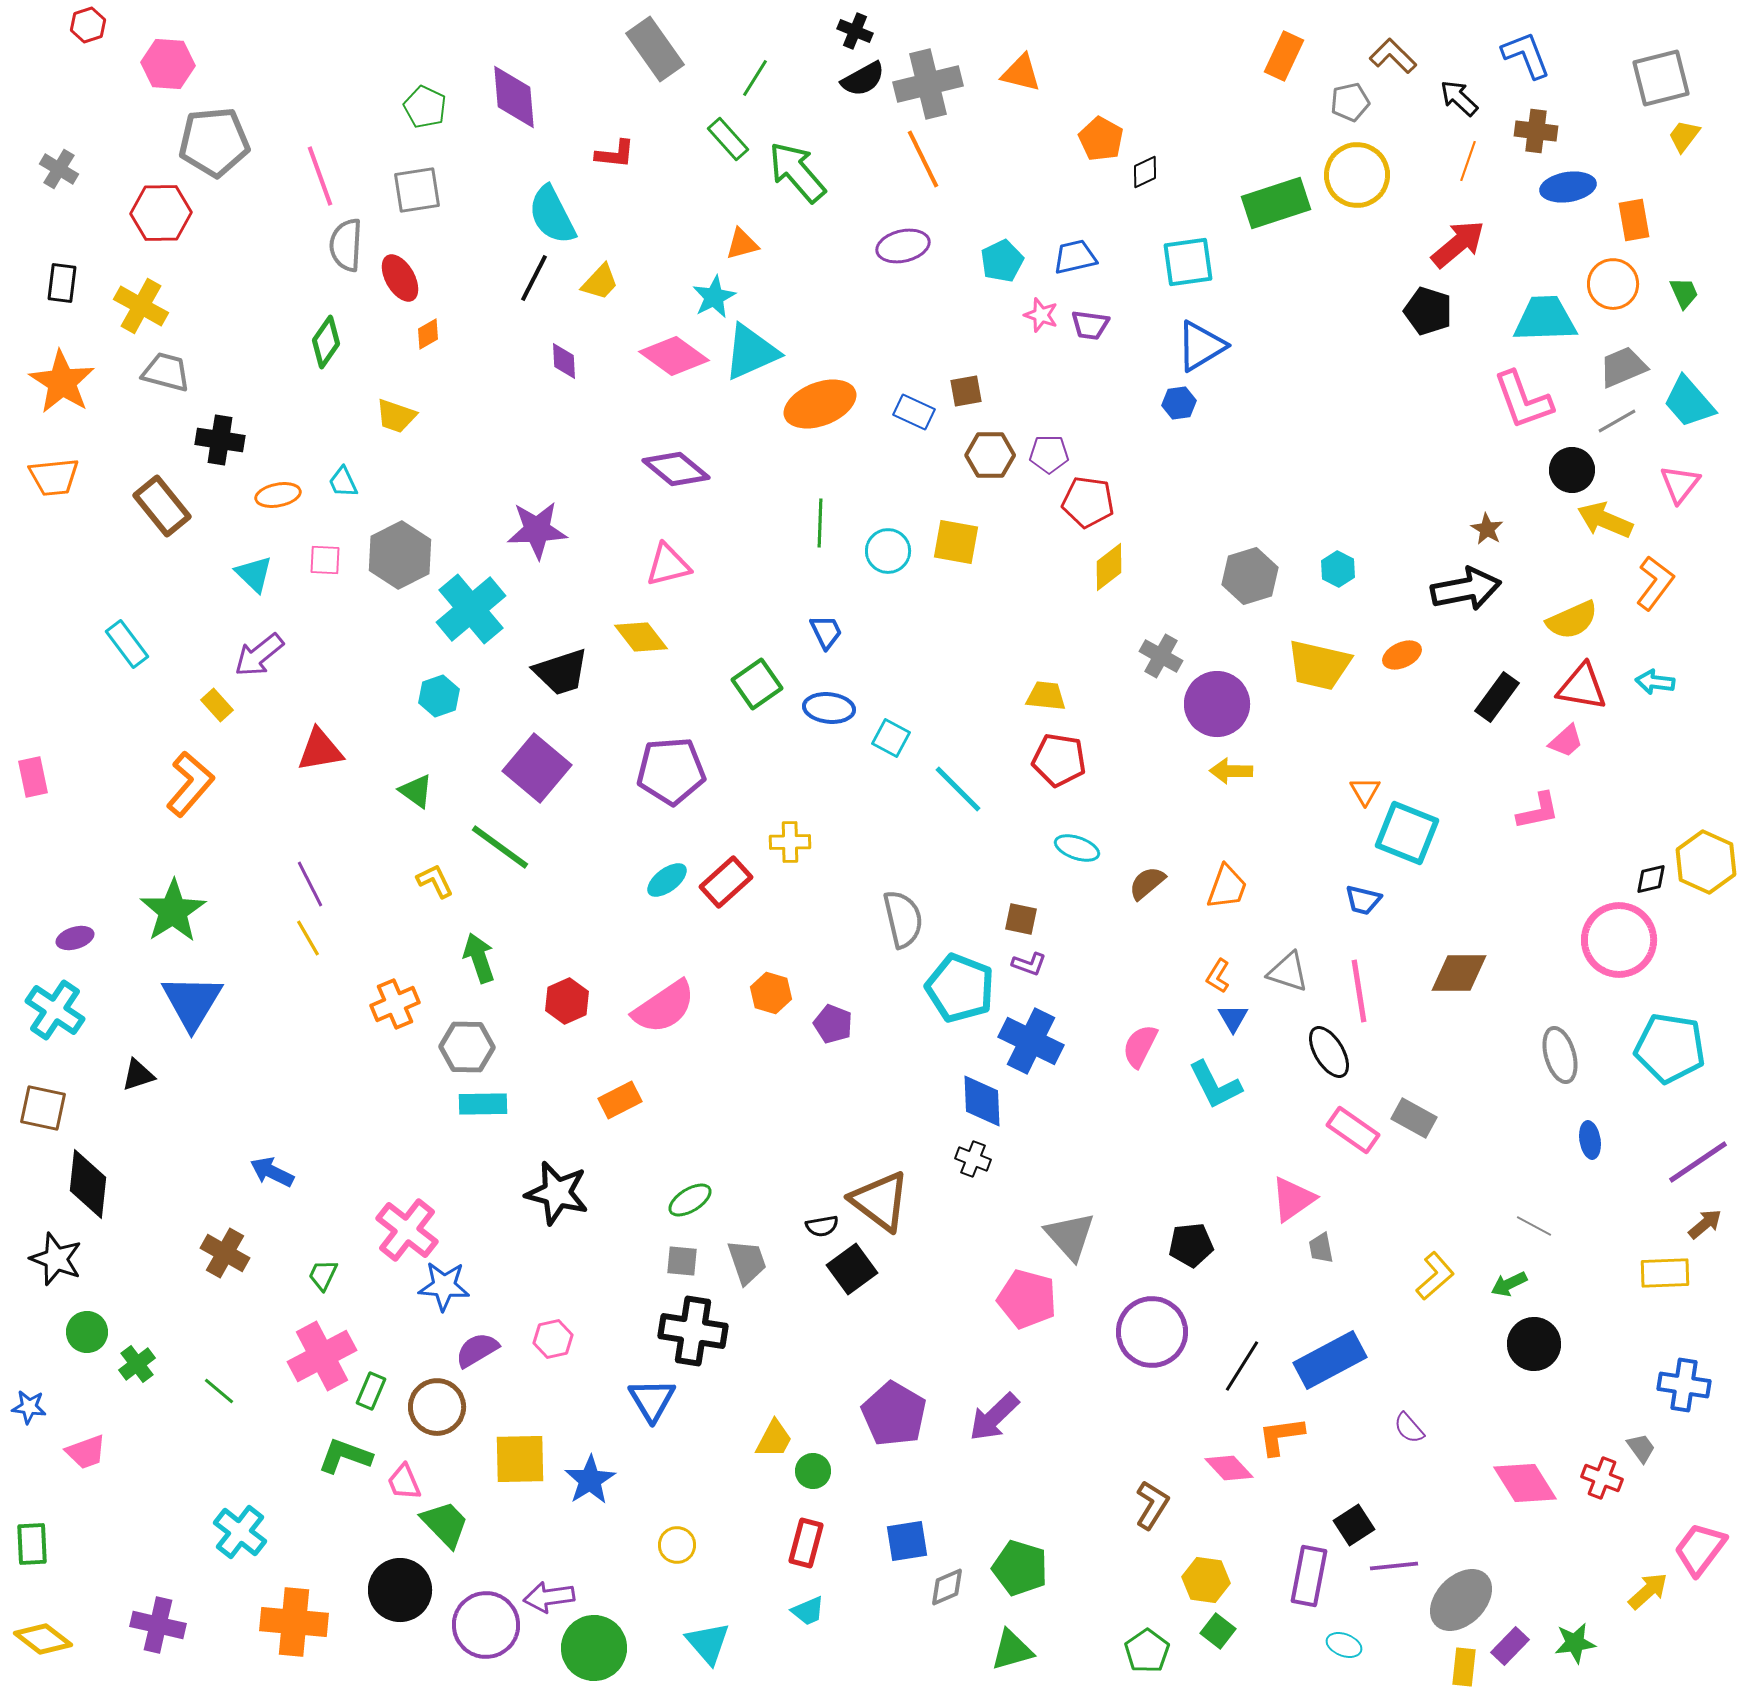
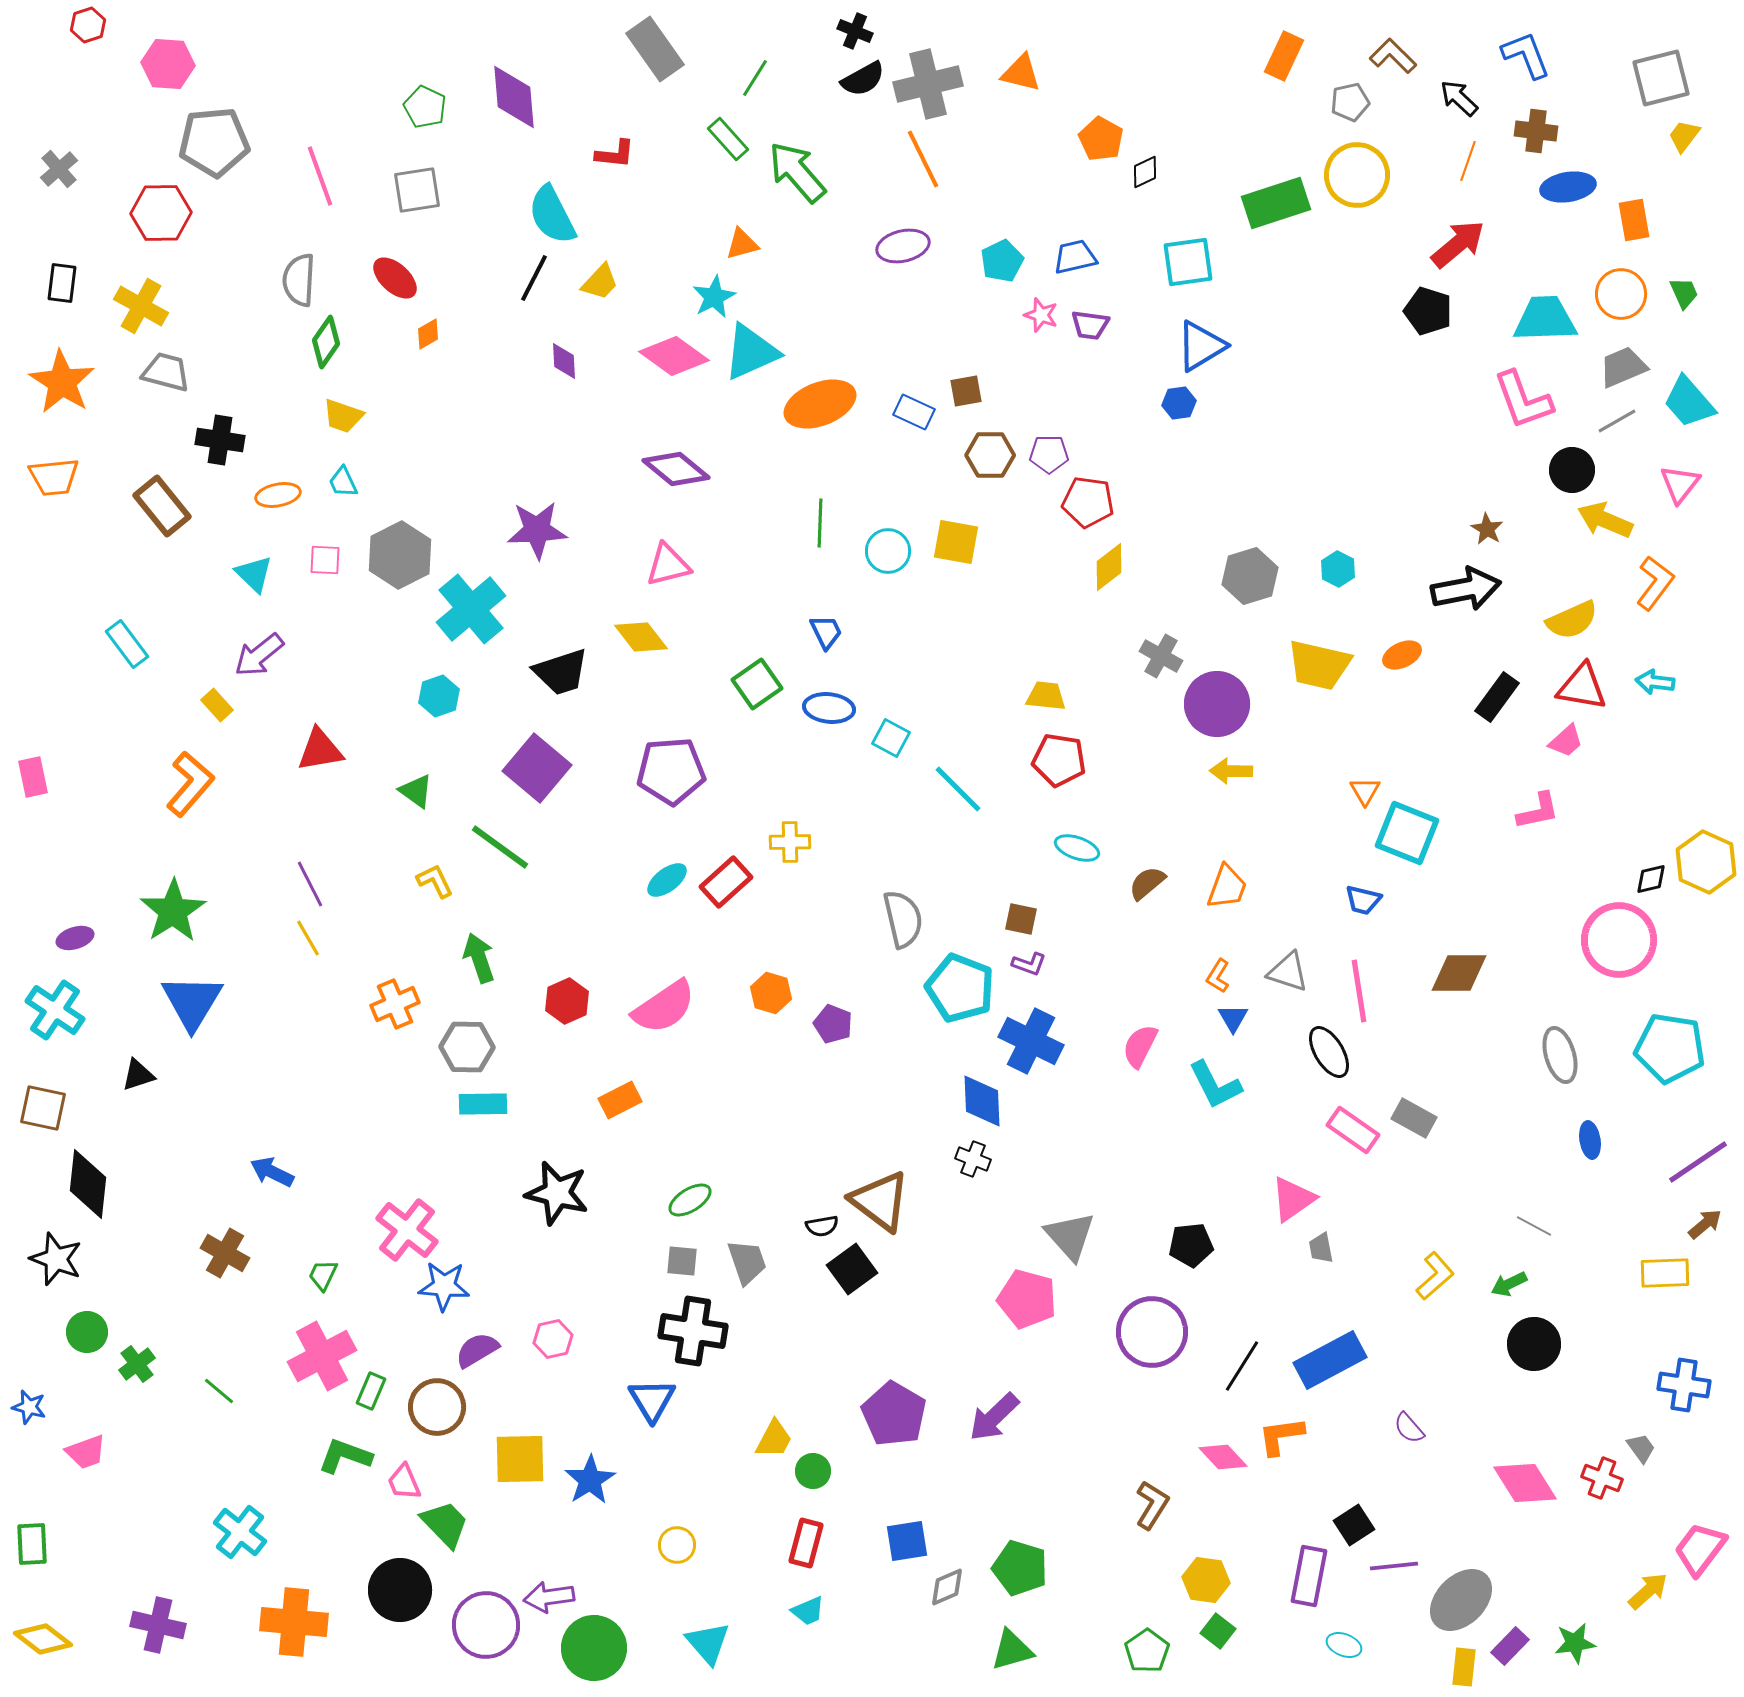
gray cross at (59, 169): rotated 18 degrees clockwise
gray semicircle at (346, 245): moved 47 px left, 35 px down
red ellipse at (400, 278): moved 5 px left; rotated 18 degrees counterclockwise
orange circle at (1613, 284): moved 8 px right, 10 px down
yellow trapezoid at (396, 416): moved 53 px left
blue star at (29, 1407): rotated 8 degrees clockwise
pink diamond at (1229, 1468): moved 6 px left, 11 px up
